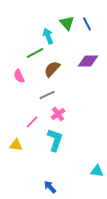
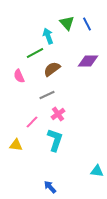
brown semicircle: rotated 12 degrees clockwise
